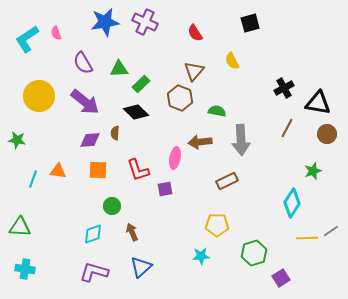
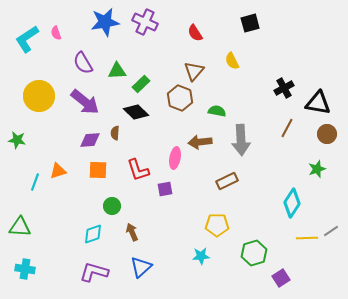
green triangle at (119, 69): moved 2 px left, 2 px down
orange triangle at (58, 171): rotated 24 degrees counterclockwise
green star at (313, 171): moved 4 px right, 2 px up
cyan line at (33, 179): moved 2 px right, 3 px down
